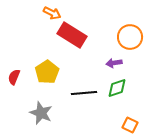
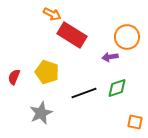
orange arrow: moved 1 px down
orange circle: moved 3 px left
purple arrow: moved 4 px left, 6 px up
yellow pentagon: rotated 20 degrees counterclockwise
black line: rotated 15 degrees counterclockwise
gray star: rotated 25 degrees clockwise
orange square: moved 5 px right, 3 px up; rotated 14 degrees counterclockwise
